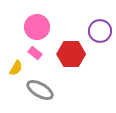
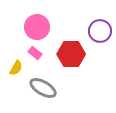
gray ellipse: moved 3 px right, 2 px up
